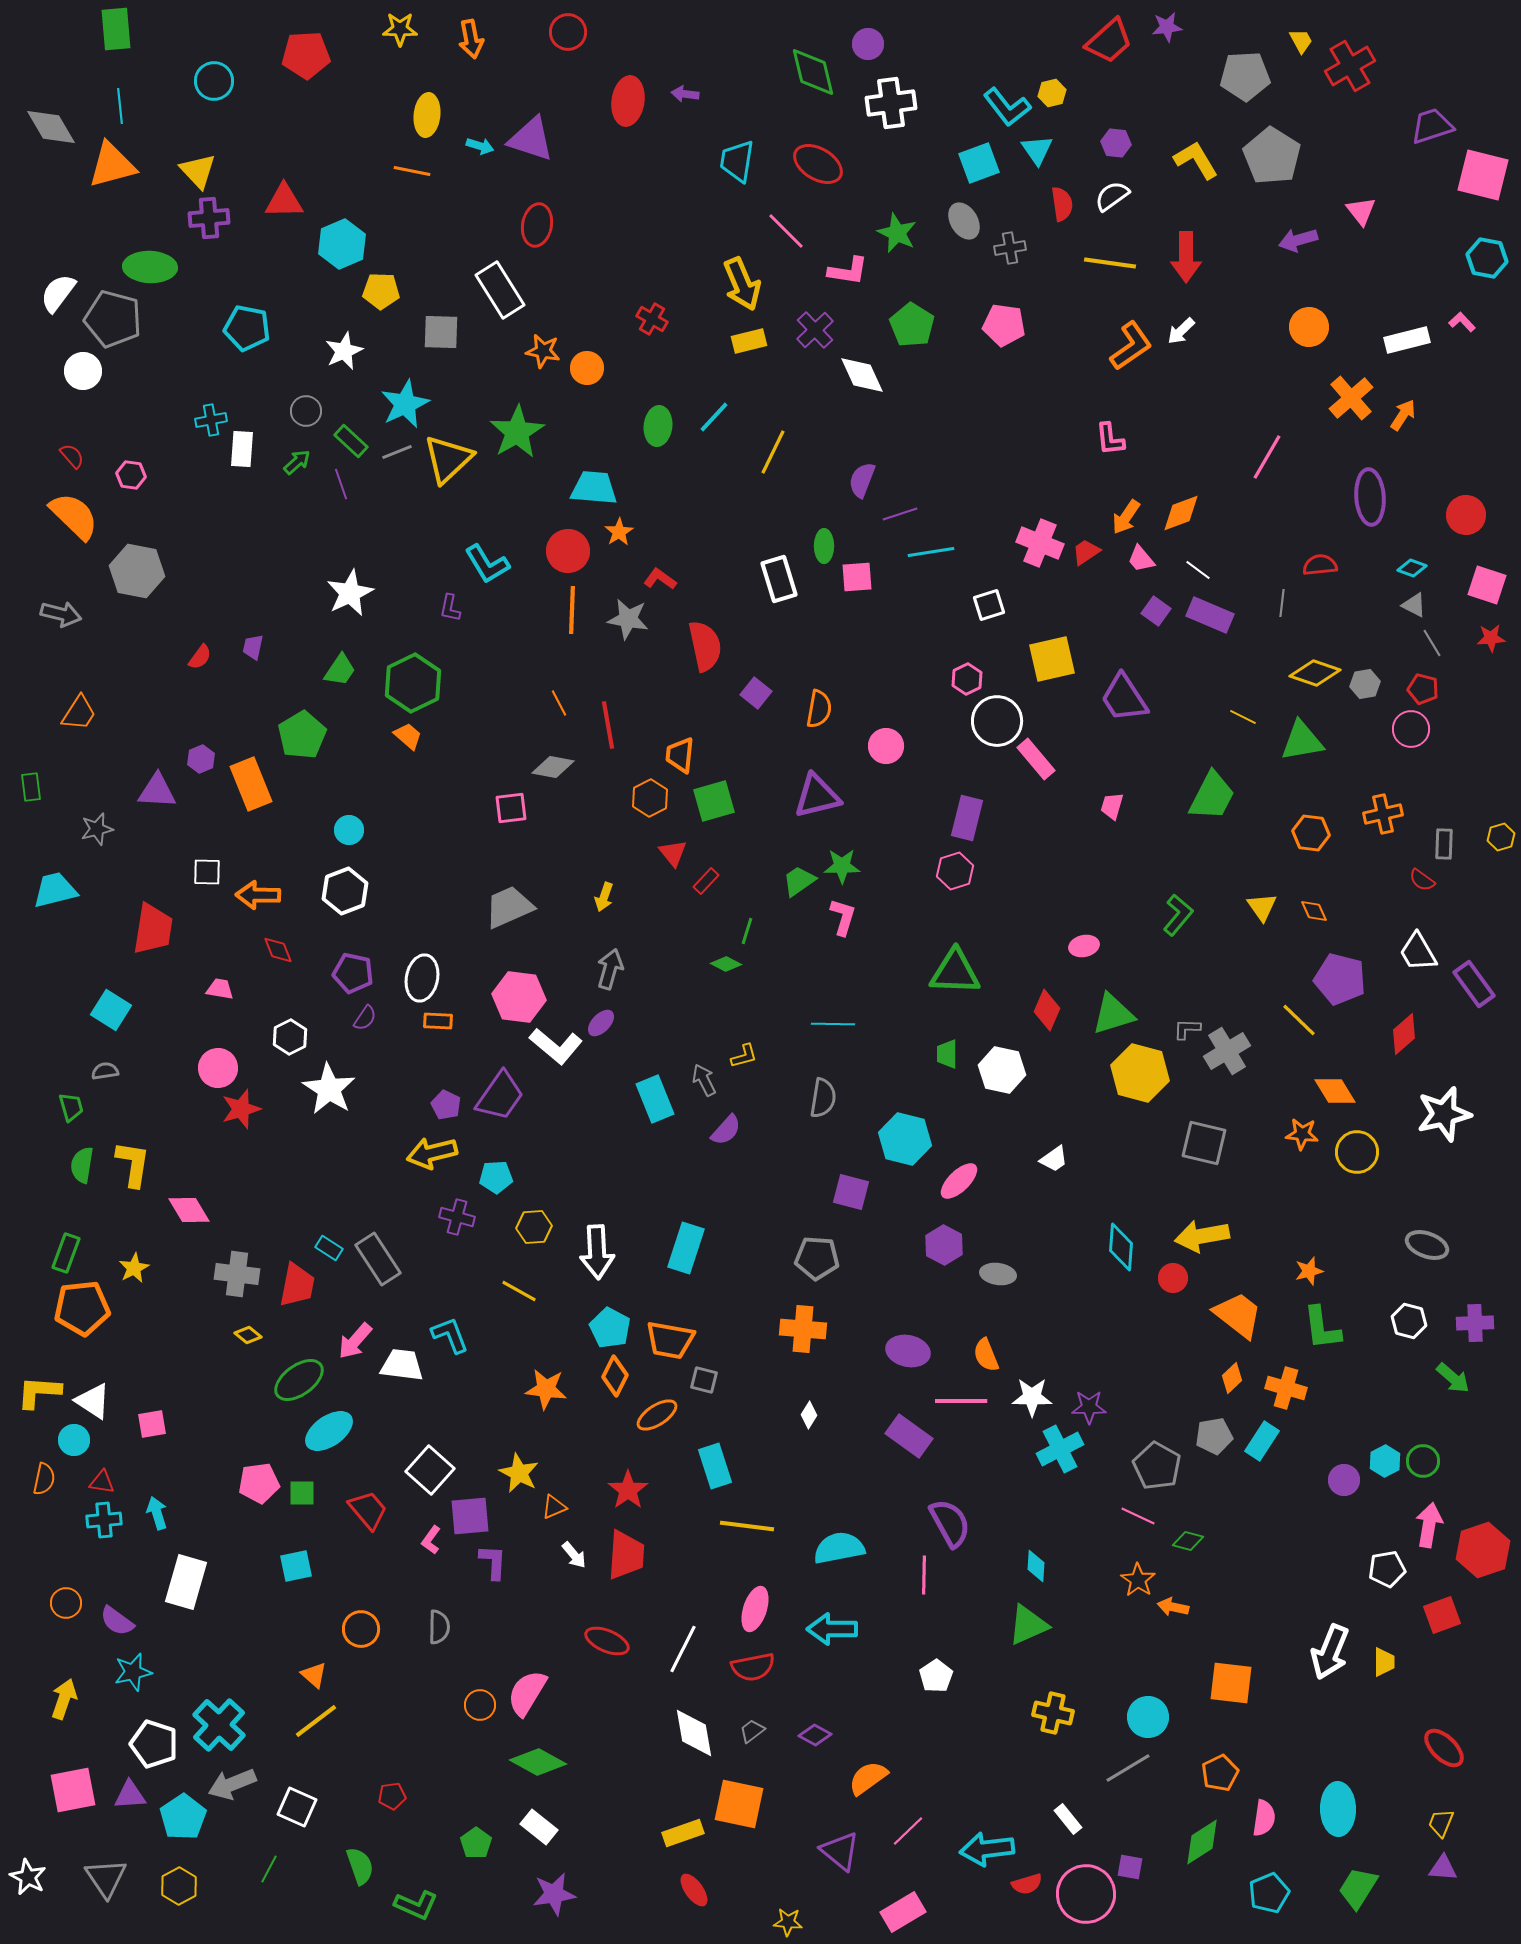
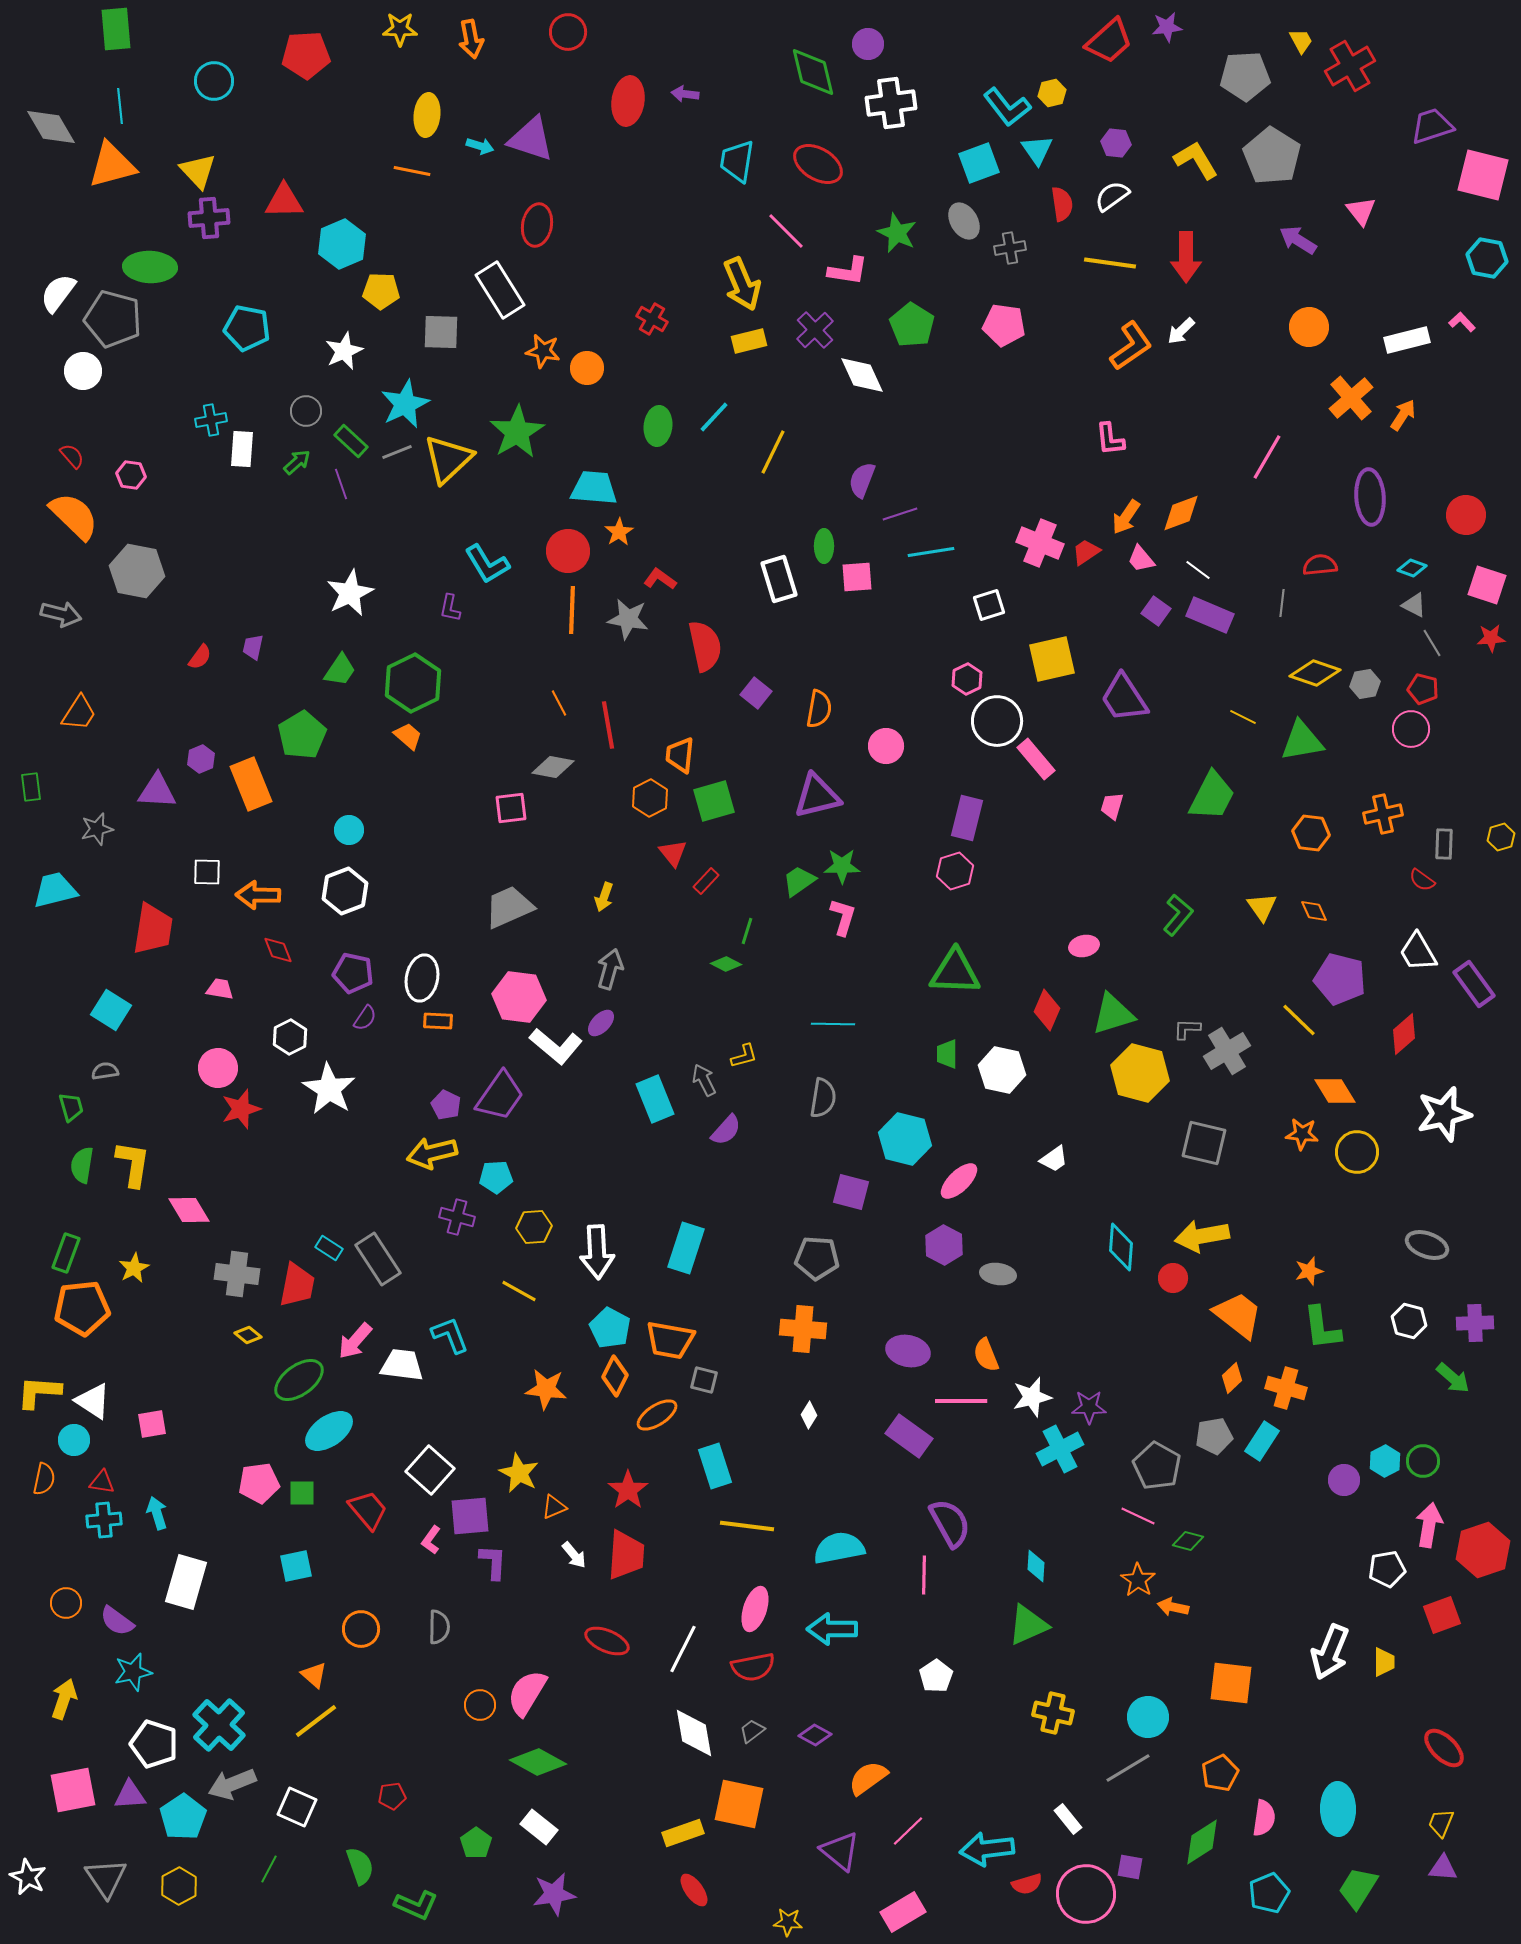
purple arrow at (1298, 240): rotated 48 degrees clockwise
white star at (1032, 1397): rotated 15 degrees counterclockwise
